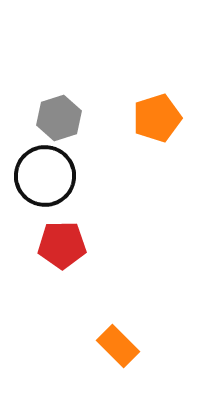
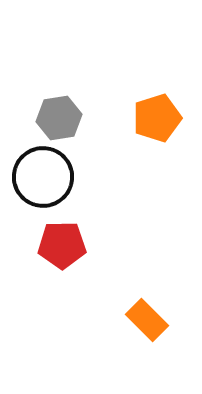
gray hexagon: rotated 9 degrees clockwise
black circle: moved 2 px left, 1 px down
orange rectangle: moved 29 px right, 26 px up
